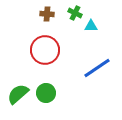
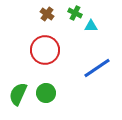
brown cross: rotated 32 degrees clockwise
green semicircle: rotated 25 degrees counterclockwise
